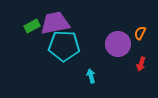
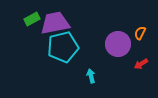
green rectangle: moved 7 px up
cyan pentagon: moved 1 px left, 1 px down; rotated 16 degrees counterclockwise
red arrow: rotated 40 degrees clockwise
